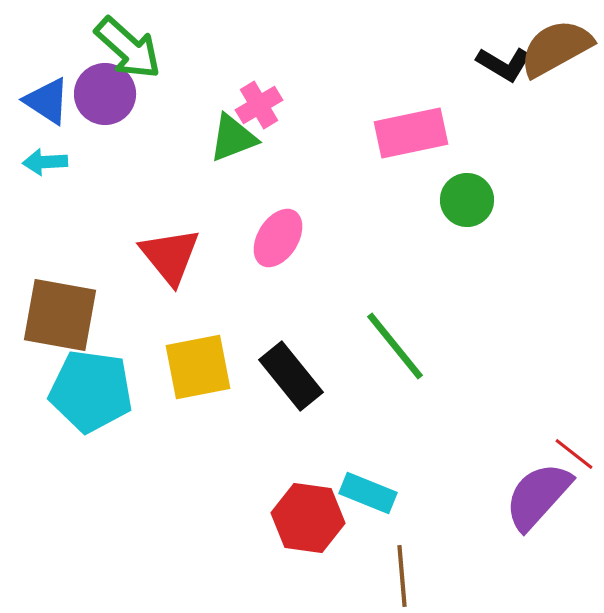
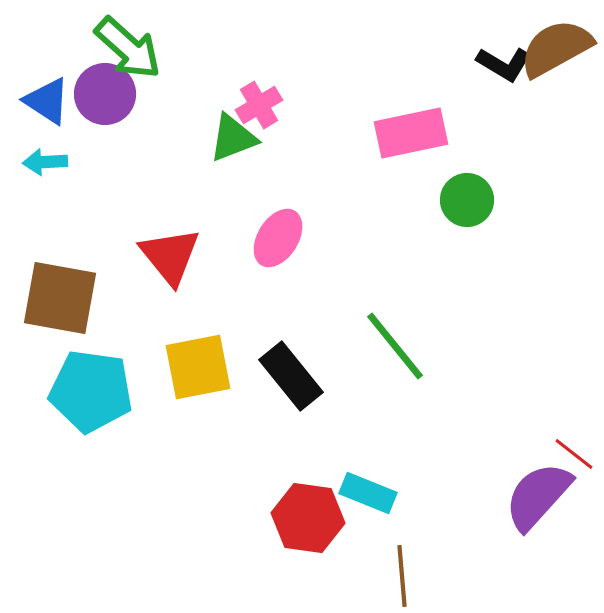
brown square: moved 17 px up
